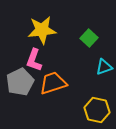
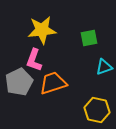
green square: rotated 36 degrees clockwise
gray pentagon: moved 1 px left
